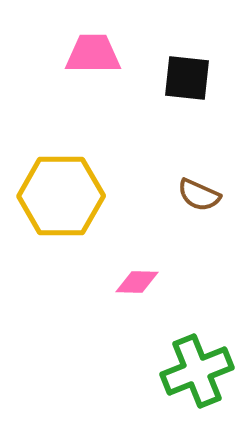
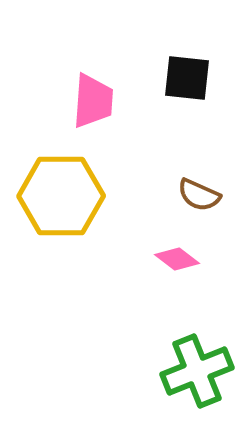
pink trapezoid: moved 47 px down; rotated 94 degrees clockwise
pink diamond: moved 40 px right, 23 px up; rotated 36 degrees clockwise
